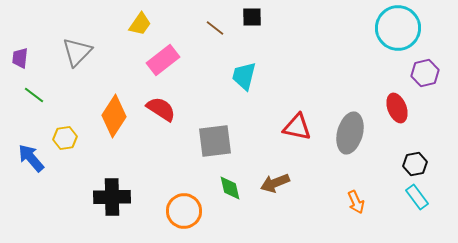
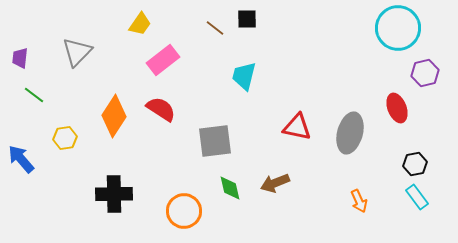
black square: moved 5 px left, 2 px down
blue arrow: moved 10 px left, 1 px down
black cross: moved 2 px right, 3 px up
orange arrow: moved 3 px right, 1 px up
